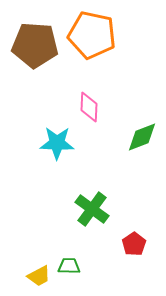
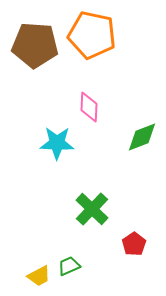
green cross: rotated 8 degrees clockwise
green trapezoid: rotated 25 degrees counterclockwise
